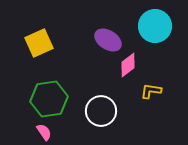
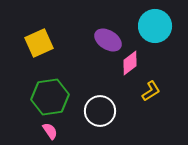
pink diamond: moved 2 px right, 2 px up
yellow L-shape: rotated 140 degrees clockwise
green hexagon: moved 1 px right, 2 px up
white circle: moved 1 px left
pink semicircle: moved 6 px right, 1 px up
